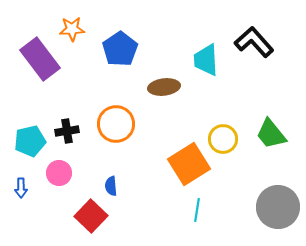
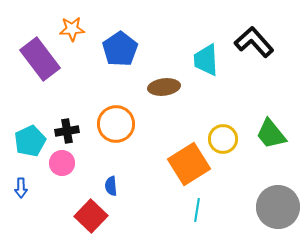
cyan pentagon: rotated 12 degrees counterclockwise
pink circle: moved 3 px right, 10 px up
